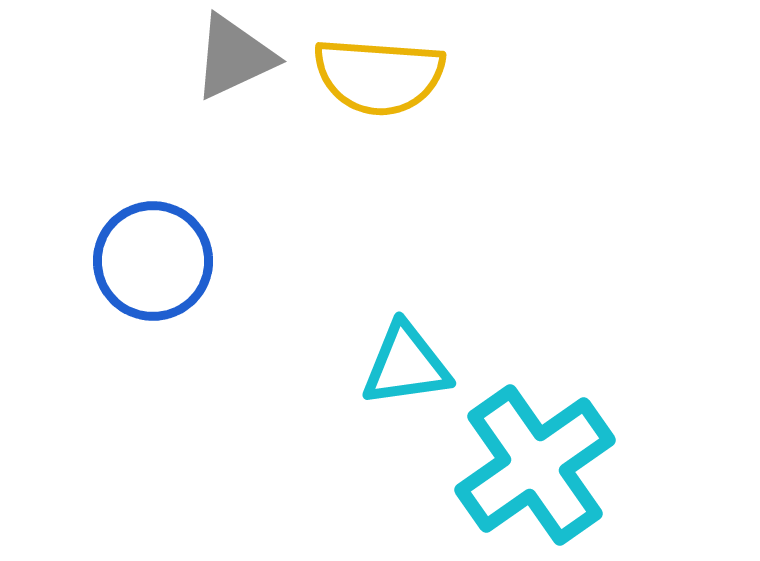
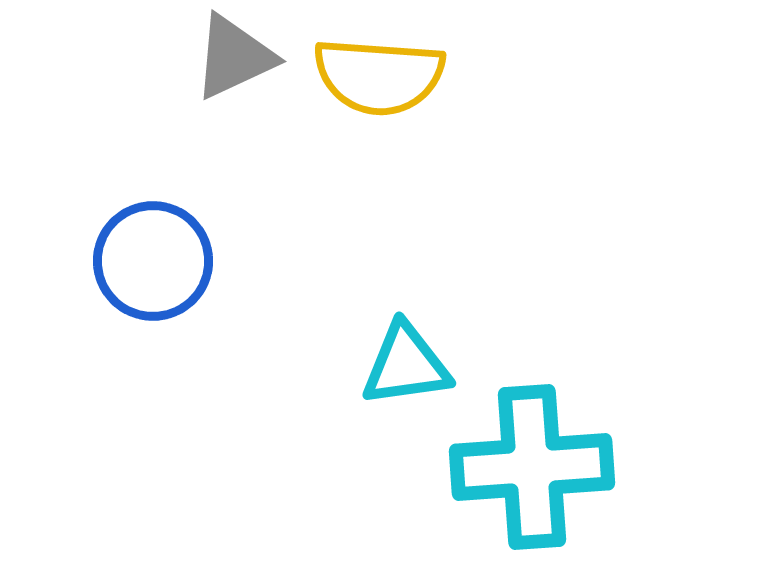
cyan cross: moved 3 px left, 2 px down; rotated 31 degrees clockwise
